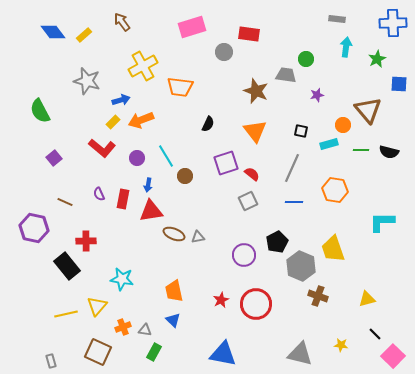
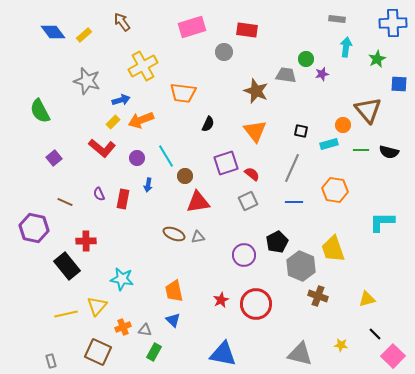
red rectangle at (249, 34): moved 2 px left, 4 px up
orange trapezoid at (180, 87): moved 3 px right, 6 px down
purple star at (317, 95): moved 5 px right, 21 px up
red triangle at (151, 211): moved 47 px right, 9 px up
